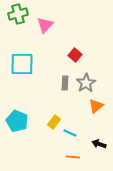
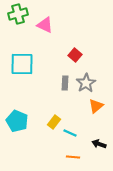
pink triangle: rotated 48 degrees counterclockwise
